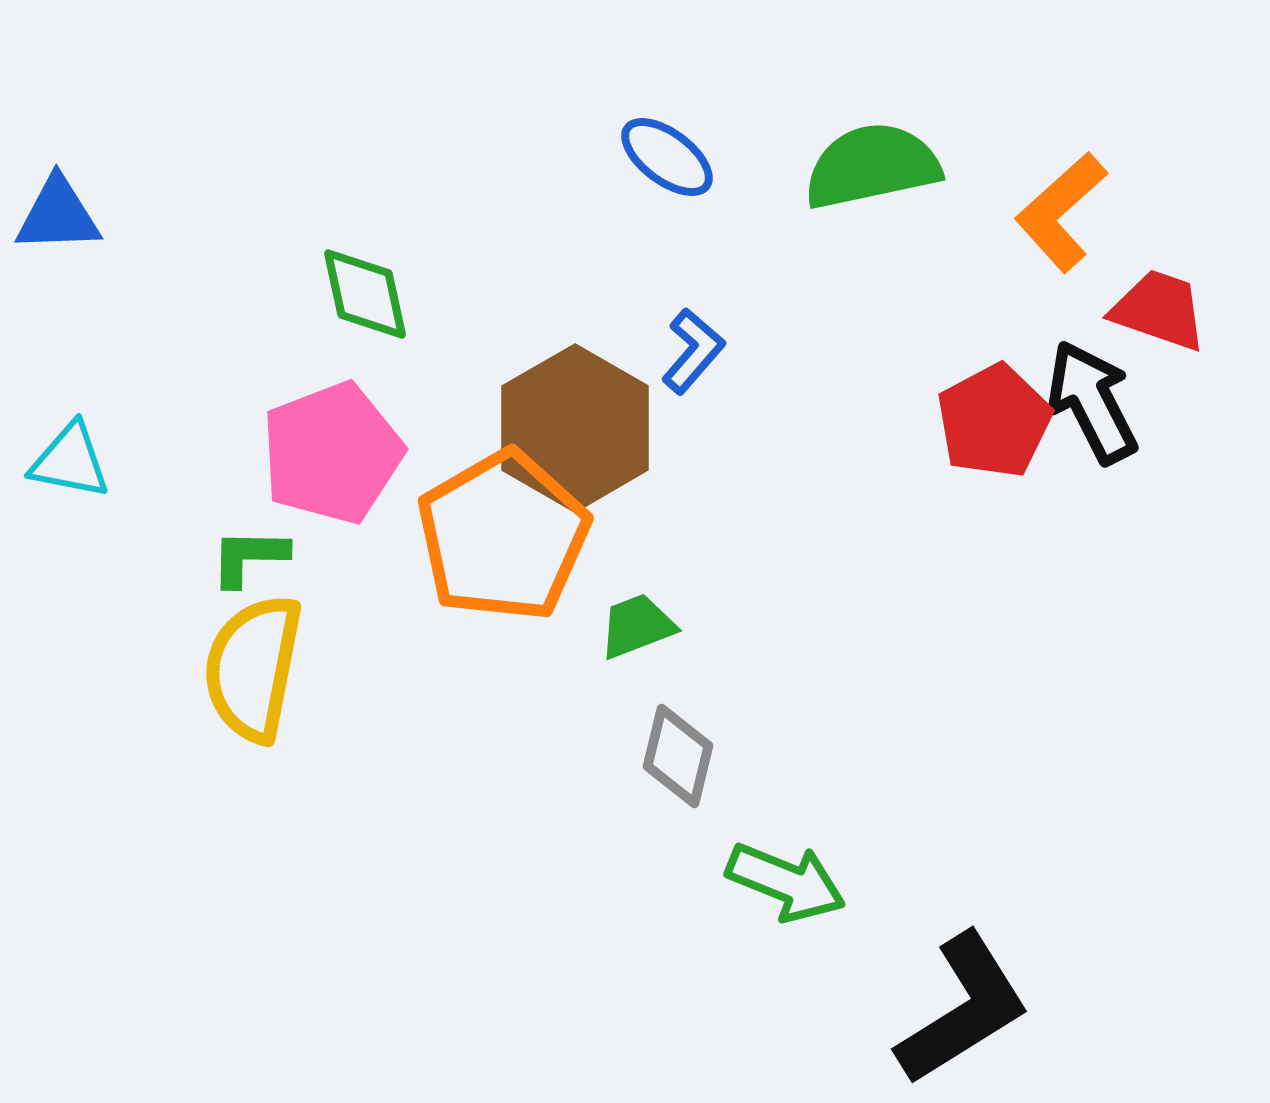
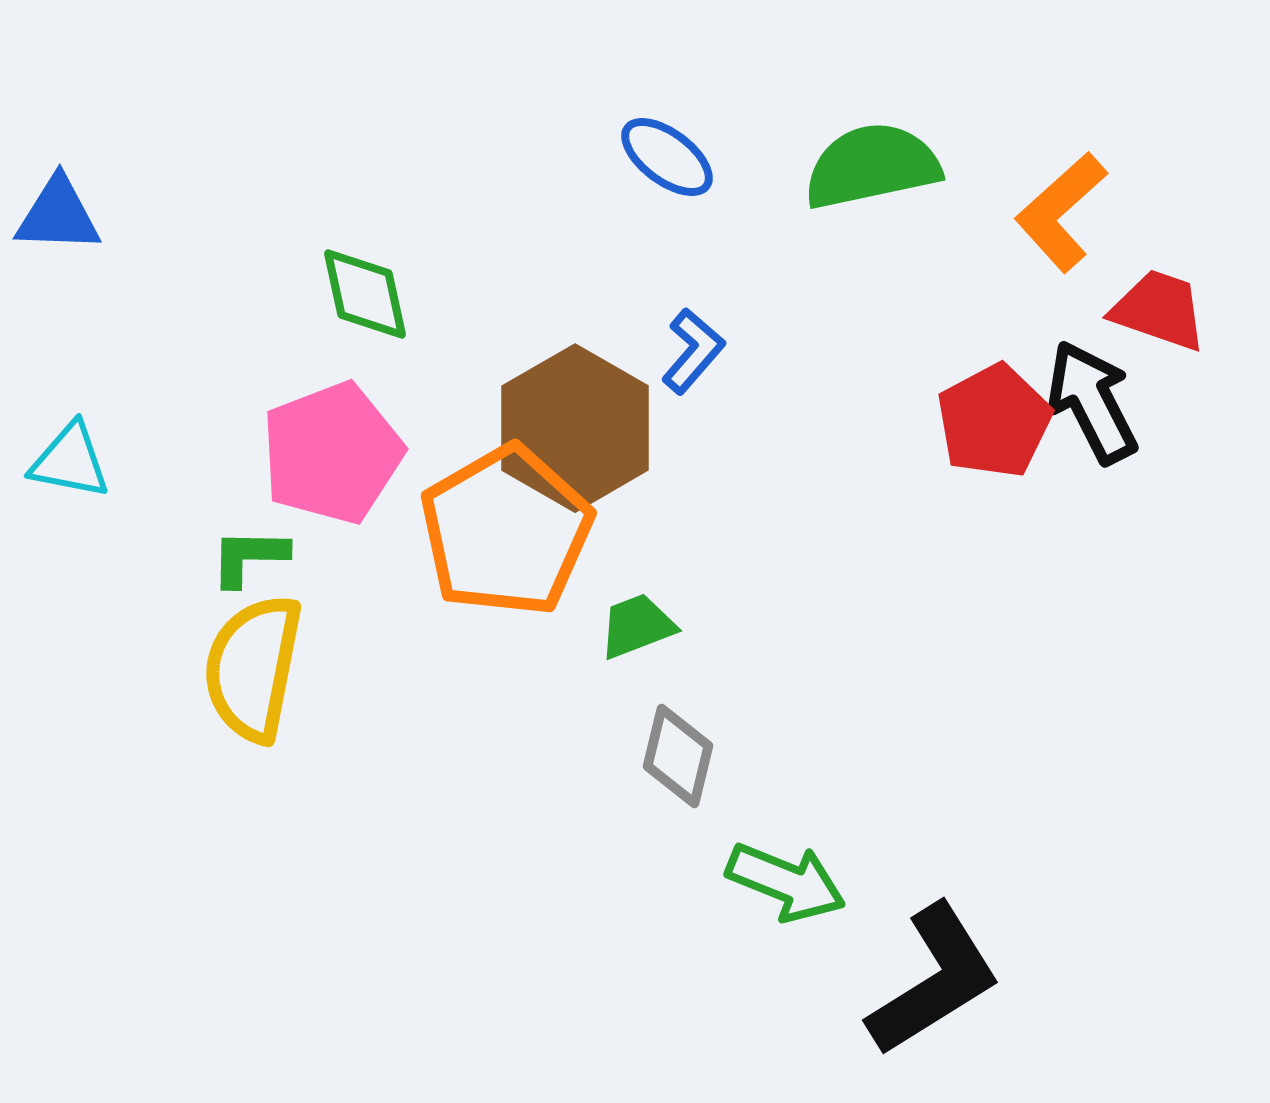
blue triangle: rotated 4 degrees clockwise
orange pentagon: moved 3 px right, 5 px up
black L-shape: moved 29 px left, 29 px up
